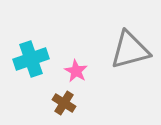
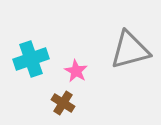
brown cross: moved 1 px left
